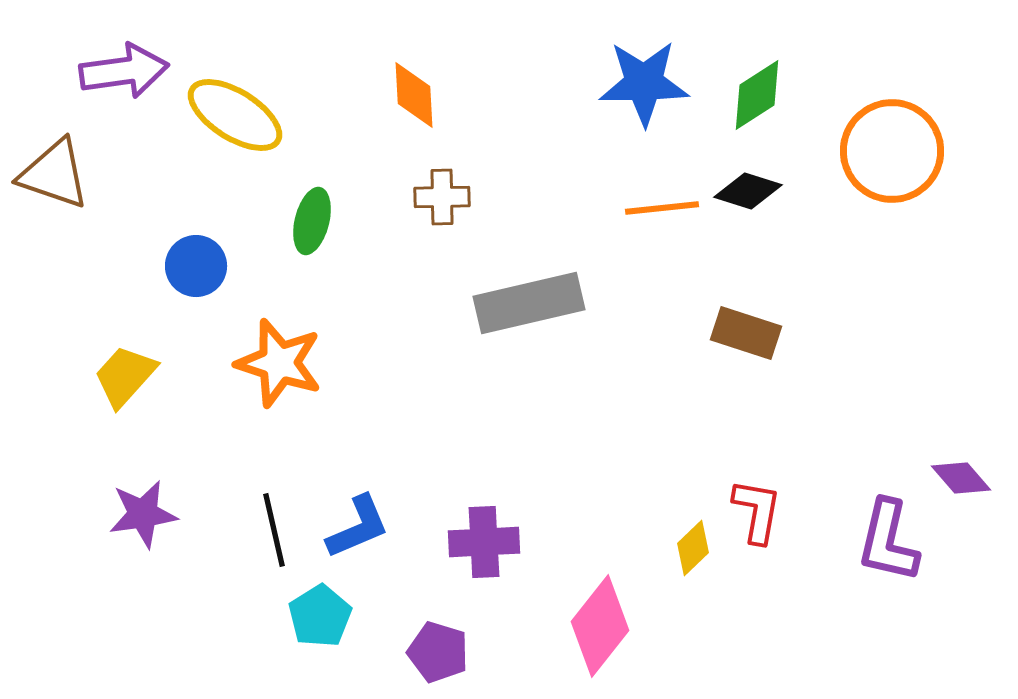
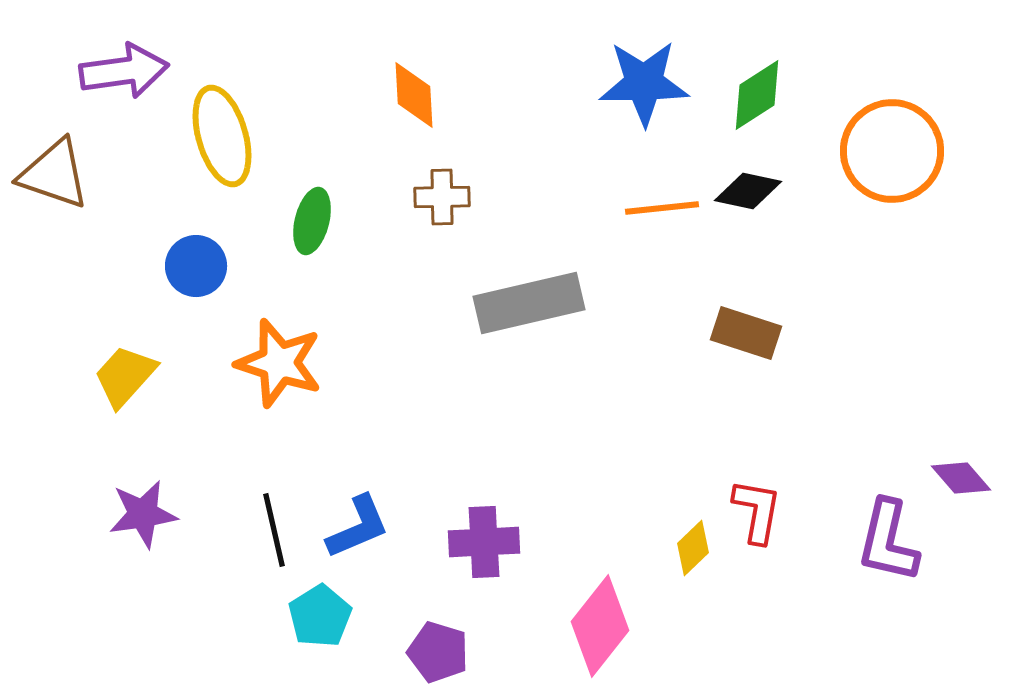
yellow ellipse: moved 13 px left, 21 px down; rotated 42 degrees clockwise
black diamond: rotated 6 degrees counterclockwise
